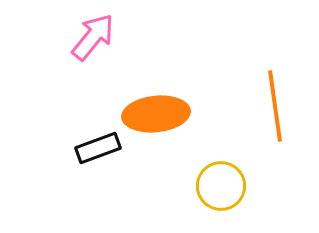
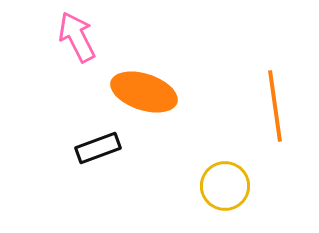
pink arrow: moved 16 px left; rotated 66 degrees counterclockwise
orange ellipse: moved 12 px left, 22 px up; rotated 24 degrees clockwise
yellow circle: moved 4 px right
